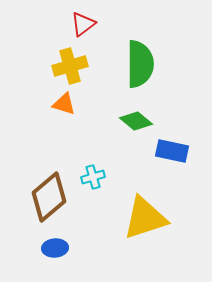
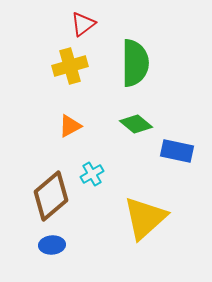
green semicircle: moved 5 px left, 1 px up
orange triangle: moved 6 px right, 22 px down; rotated 45 degrees counterclockwise
green diamond: moved 3 px down
blue rectangle: moved 5 px right
cyan cross: moved 1 px left, 3 px up; rotated 15 degrees counterclockwise
brown diamond: moved 2 px right, 1 px up
yellow triangle: rotated 24 degrees counterclockwise
blue ellipse: moved 3 px left, 3 px up
